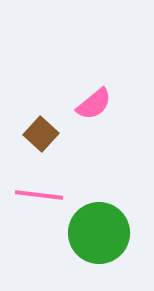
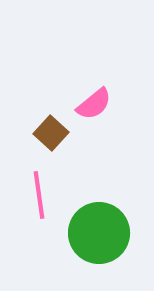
brown square: moved 10 px right, 1 px up
pink line: rotated 75 degrees clockwise
